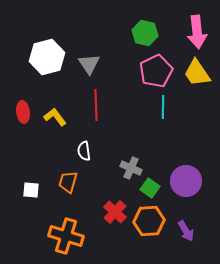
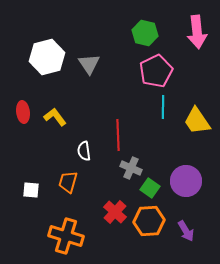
yellow trapezoid: moved 48 px down
red line: moved 22 px right, 30 px down
